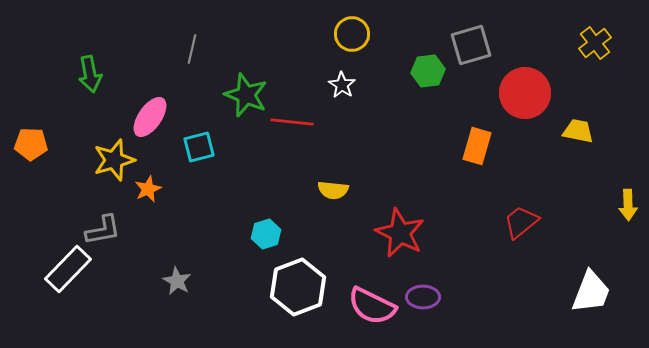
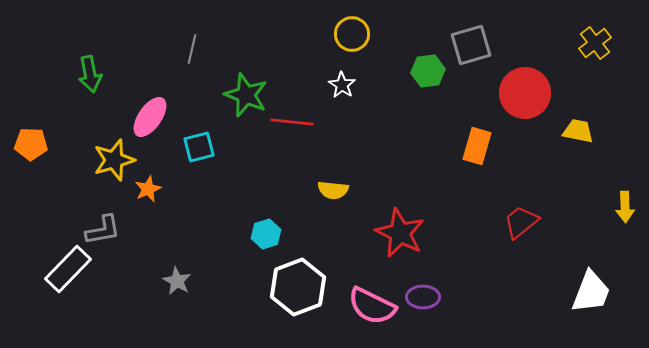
yellow arrow: moved 3 px left, 2 px down
